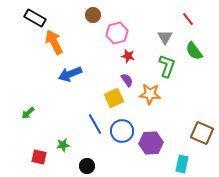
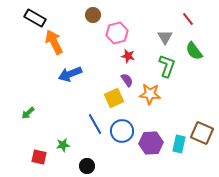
cyan rectangle: moved 3 px left, 20 px up
